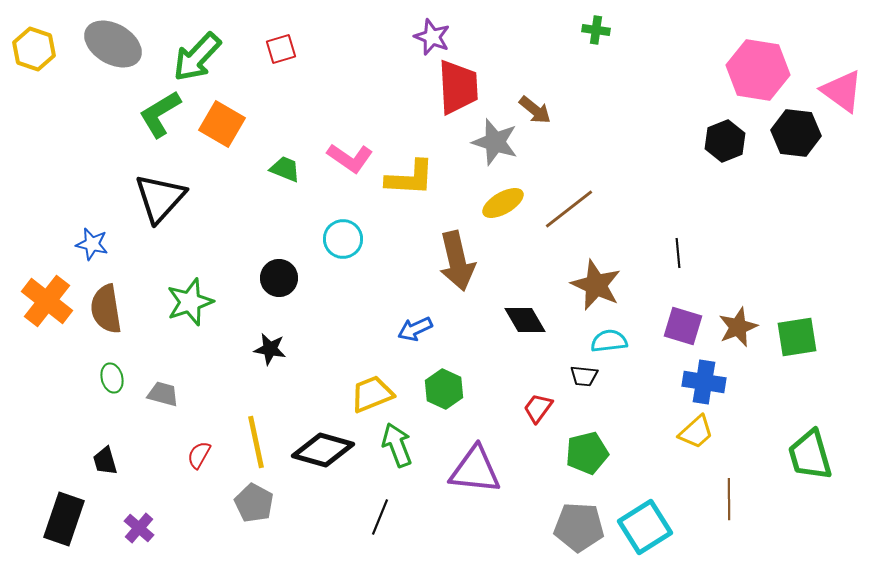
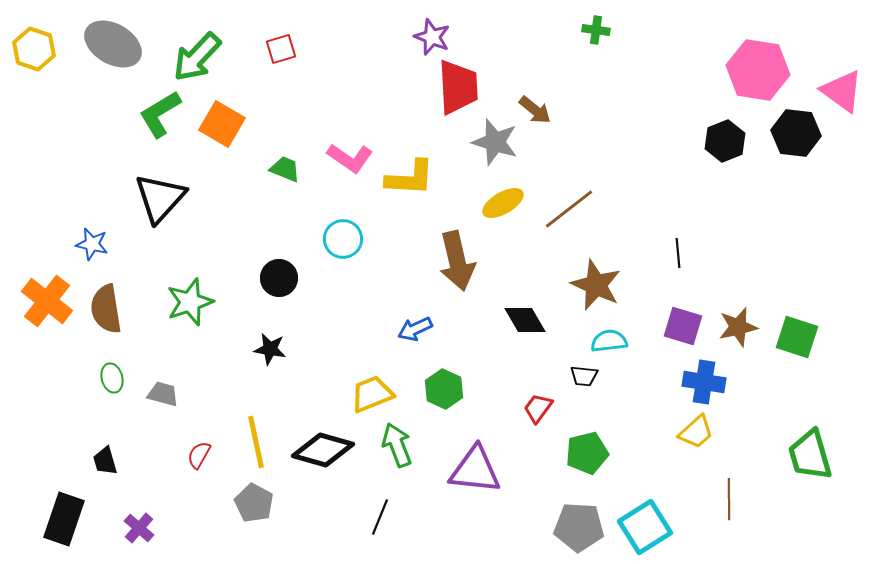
brown star at (738, 327): rotated 9 degrees clockwise
green square at (797, 337): rotated 27 degrees clockwise
